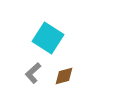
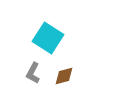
gray L-shape: rotated 20 degrees counterclockwise
